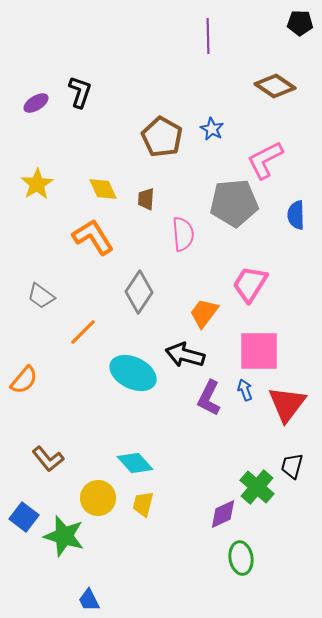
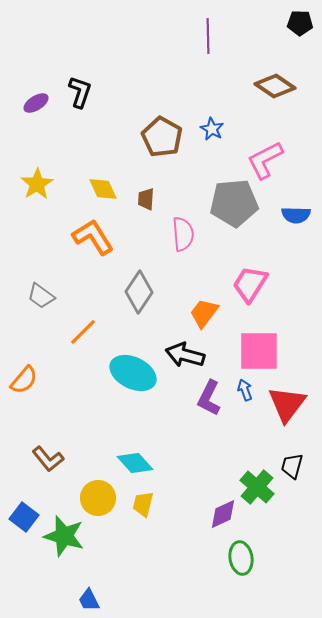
blue semicircle: rotated 88 degrees counterclockwise
